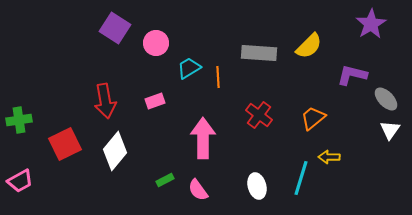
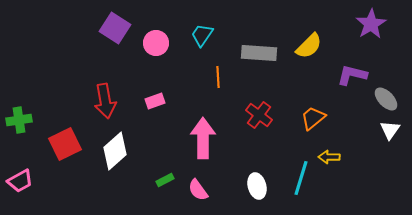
cyan trapezoid: moved 13 px right, 33 px up; rotated 25 degrees counterclockwise
white diamond: rotated 9 degrees clockwise
